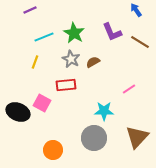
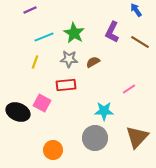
purple L-shape: rotated 50 degrees clockwise
gray star: moved 2 px left; rotated 24 degrees counterclockwise
gray circle: moved 1 px right
